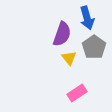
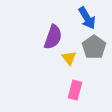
blue arrow: rotated 15 degrees counterclockwise
purple semicircle: moved 9 px left, 3 px down
pink rectangle: moved 2 px left, 3 px up; rotated 42 degrees counterclockwise
